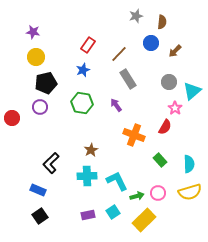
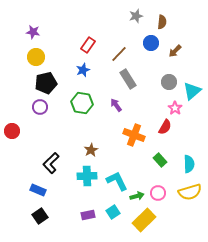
red circle: moved 13 px down
